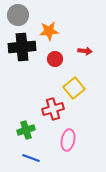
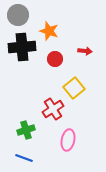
orange star: rotated 24 degrees clockwise
red cross: rotated 15 degrees counterclockwise
blue line: moved 7 px left
